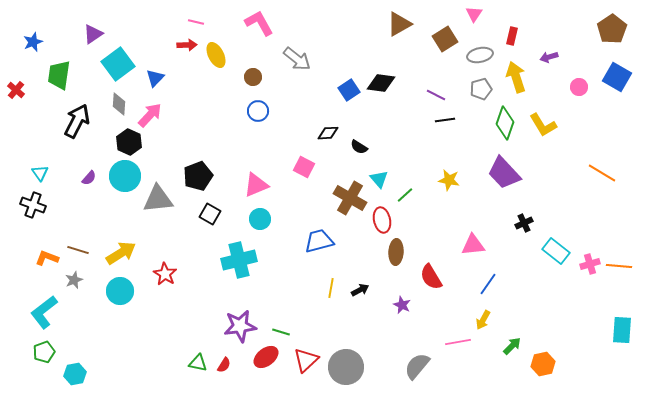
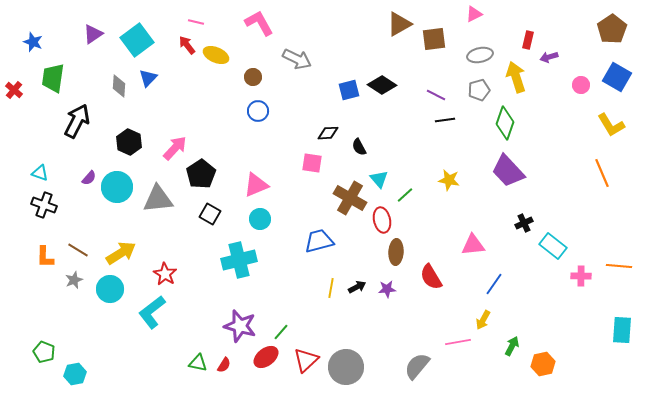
pink triangle at (474, 14): rotated 30 degrees clockwise
red rectangle at (512, 36): moved 16 px right, 4 px down
brown square at (445, 39): moved 11 px left; rotated 25 degrees clockwise
blue star at (33, 42): rotated 30 degrees counterclockwise
red arrow at (187, 45): rotated 126 degrees counterclockwise
yellow ellipse at (216, 55): rotated 40 degrees counterclockwise
gray arrow at (297, 59): rotated 12 degrees counterclockwise
cyan square at (118, 64): moved 19 px right, 24 px up
green trapezoid at (59, 75): moved 6 px left, 3 px down
blue triangle at (155, 78): moved 7 px left
black diamond at (381, 83): moved 1 px right, 2 px down; rotated 24 degrees clockwise
pink circle at (579, 87): moved 2 px right, 2 px up
gray pentagon at (481, 89): moved 2 px left, 1 px down
red cross at (16, 90): moved 2 px left
blue square at (349, 90): rotated 20 degrees clockwise
gray diamond at (119, 104): moved 18 px up
pink arrow at (150, 115): moved 25 px right, 33 px down
yellow L-shape at (543, 125): moved 68 px right
black semicircle at (359, 147): rotated 30 degrees clockwise
pink square at (304, 167): moved 8 px right, 4 px up; rotated 20 degrees counterclockwise
cyan triangle at (40, 173): rotated 36 degrees counterclockwise
purple trapezoid at (504, 173): moved 4 px right, 2 px up
orange line at (602, 173): rotated 36 degrees clockwise
cyan circle at (125, 176): moved 8 px left, 11 px down
black pentagon at (198, 176): moved 3 px right, 2 px up; rotated 12 degrees counterclockwise
black cross at (33, 205): moved 11 px right
brown line at (78, 250): rotated 15 degrees clockwise
cyan rectangle at (556, 251): moved 3 px left, 5 px up
orange L-shape at (47, 258): moved 2 px left, 1 px up; rotated 110 degrees counterclockwise
pink cross at (590, 264): moved 9 px left, 12 px down; rotated 18 degrees clockwise
blue line at (488, 284): moved 6 px right
black arrow at (360, 290): moved 3 px left, 3 px up
cyan circle at (120, 291): moved 10 px left, 2 px up
purple star at (402, 305): moved 15 px left, 16 px up; rotated 30 degrees counterclockwise
cyan L-shape at (44, 312): moved 108 px right
purple star at (240, 326): rotated 24 degrees clockwise
green line at (281, 332): rotated 66 degrees counterclockwise
green arrow at (512, 346): rotated 18 degrees counterclockwise
green pentagon at (44, 352): rotated 30 degrees counterclockwise
